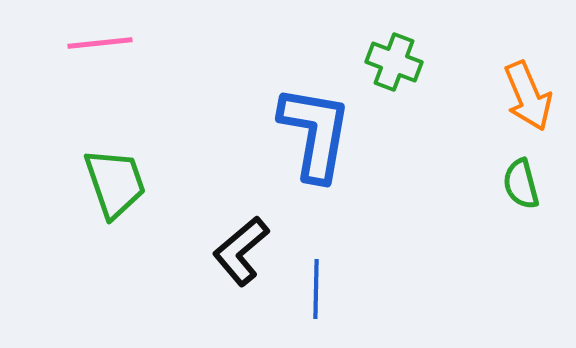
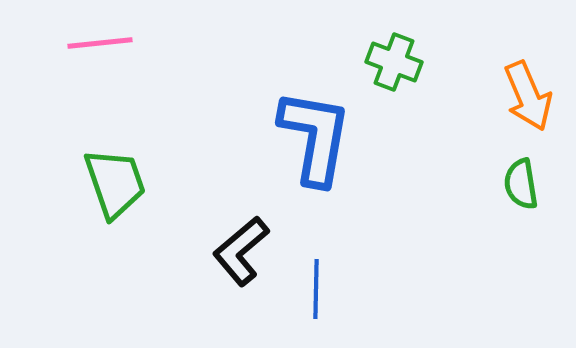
blue L-shape: moved 4 px down
green semicircle: rotated 6 degrees clockwise
